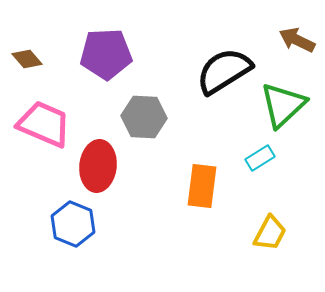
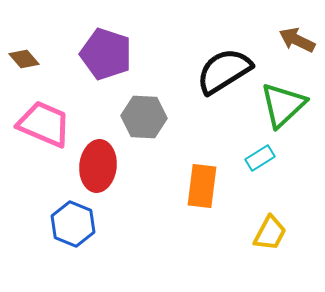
purple pentagon: rotated 21 degrees clockwise
brown diamond: moved 3 px left
